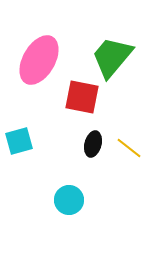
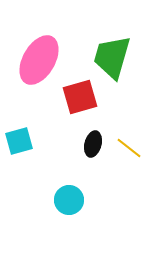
green trapezoid: rotated 24 degrees counterclockwise
red square: moved 2 px left; rotated 27 degrees counterclockwise
